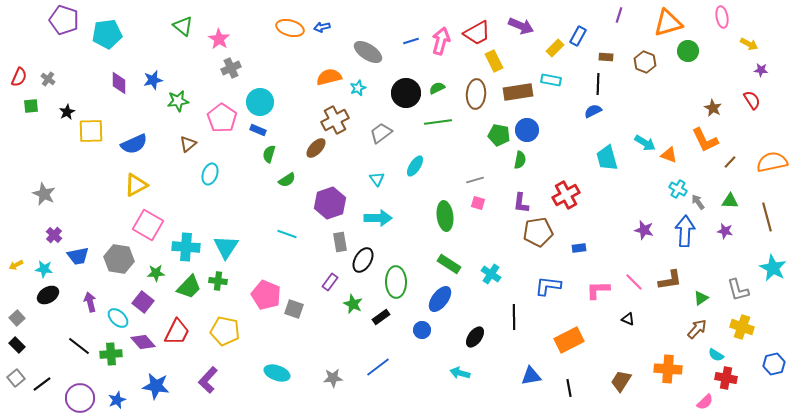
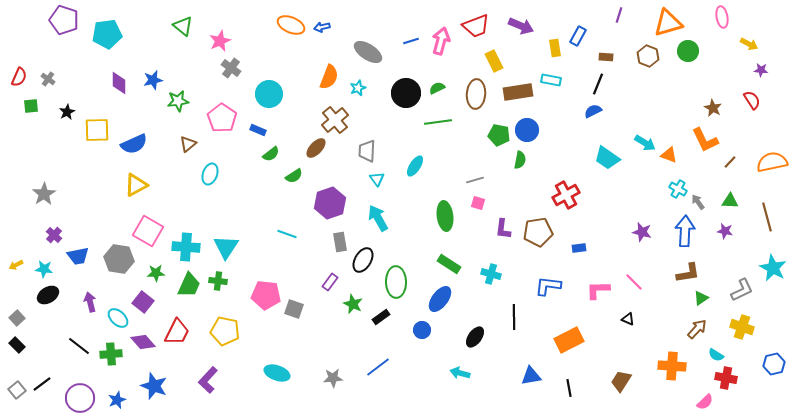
orange ellipse at (290, 28): moved 1 px right, 3 px up; rotated 8 degrees clockwise
red trapezoid at (477, 33): moved 1 px left, 7 px up; rotated 8 degrees clockwise
pink star at (219, 39): moved 1 px right, 2 px down; rotated 15 degrees clockwise
yellow rectangle at (555, 48): rotated 54 degrees counterclockwise
brown hexagon at (645, 62): moved 3 px right, 6 px up
gray cross at (231, 68): rotated 30 degrees counterclockwise
orange semicircle at (329, 77): rotated 125 degrees clockwise
black line at (598, 84): rotated 20 degrees clockwise
cyan circle at (260, 102): moved 9 px right, 8 px up
brown cross at (335, 120): rotated 12 degrees counterclockwise
yellow square at (91, 131): moved 6 px right, 1 px up
gray trapezoid at (381, 133): moved 14 px left, 18 px down; rotated 50 degrees counterclockwise
green semicircle at (269, 154): moved 2 px right; rotated 144 degrees counterclockwise
cyan trapezoid at (607, 158): rotated 40 degrees counterclockwise
green semicircle at (287, 180): moved 7 px right, 4 px up
gray star at (44, 194): rotated 15 degrees clockwise
purple L-shape at (521, 203): moved 18 px left, 26 px down
cyan arrow at (378, 218): rotated 120 degrees counterclockwise
pink square at (148, 225): moved 6 px down
purple star at (644, 230): moved 2 px left, 2 px down
cyan cross at (491, 274): rotated 18 degrees counterclockwise
brown L-shape at (670, 280): moved 18 px right, 7 px up
green trapezoid at (189, 287): moved 2 px up; rotated 20 degrees counterclockwise
gray L-shape at (738, 290): moved 4 px right; rotated 100 degrees counterclockwise
pink pentagon at (266, 295): rotated 16 degrees counterclockwise
orange cross at (668, 369): moved 4 px right, 3 px up
gray square at (16, 378): moved 1 px right, 12 px down
blue star at (156, 386): moved 2 px left; rotated 12 degrees clockwise
